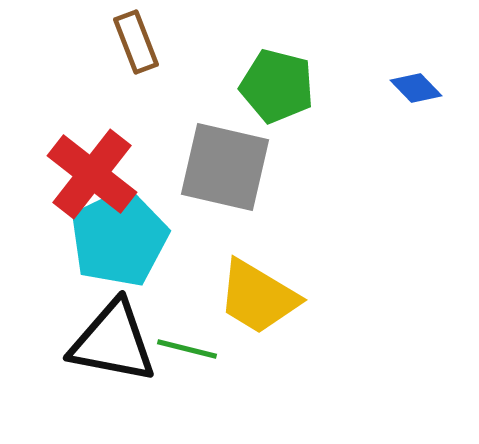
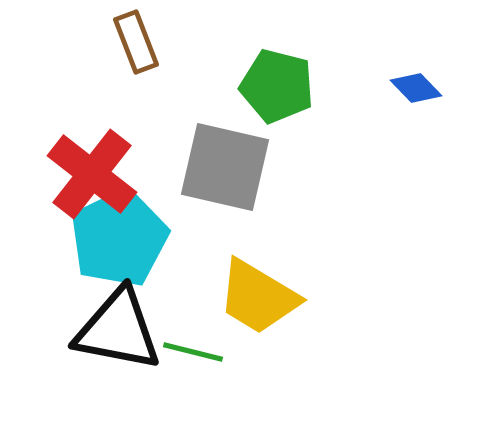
black triangle: moved 5 px right, 12 px up
green line: moved 6 px right, 3 px down
